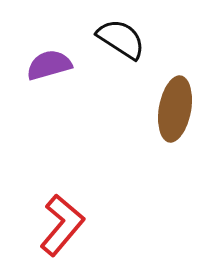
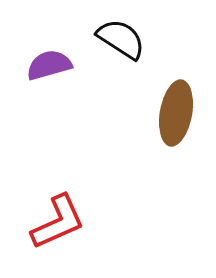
brown ellipse: moved 1 px right, 4 px down
red L-shape: moved 4 px left, 3 px up; rotated 26 degrees clockwise
